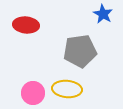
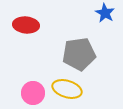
blue star: moved 2 px right, 1 px up
gray pentagon: moved 1 px left, 3 px down
yellow ellipse: rotated 12 degrees clockwise
